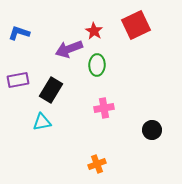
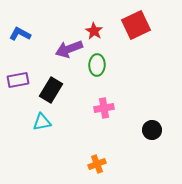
blue L-shape: moved 1 px right, 1 px down; rotated 10 degrees clockwise
